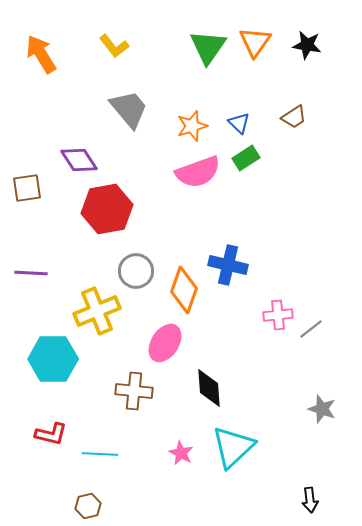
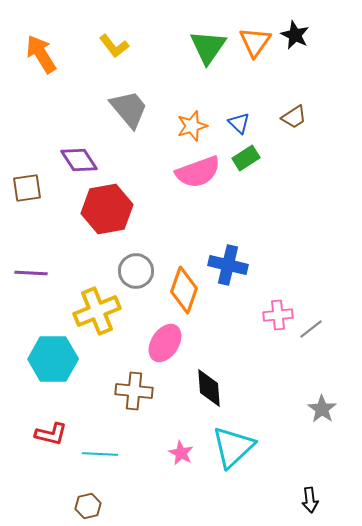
black star: moved 12 px left, 10 px up; rotated 16 degrees clockwise
gray star: rotated 16 degrees clockwise
